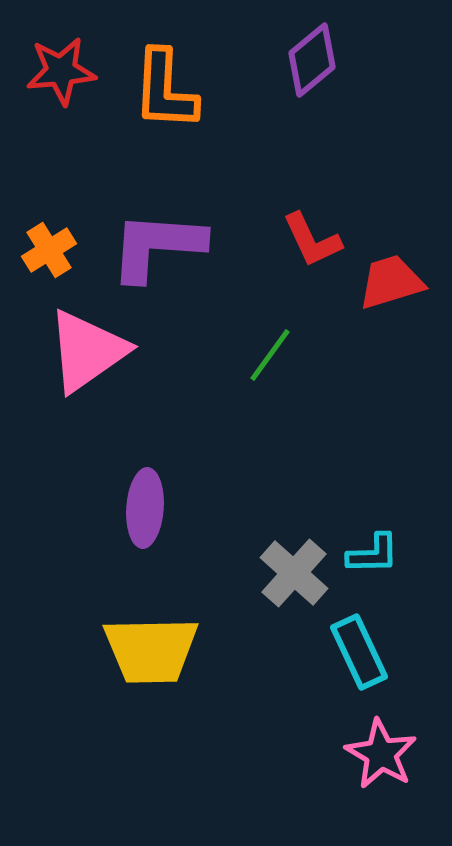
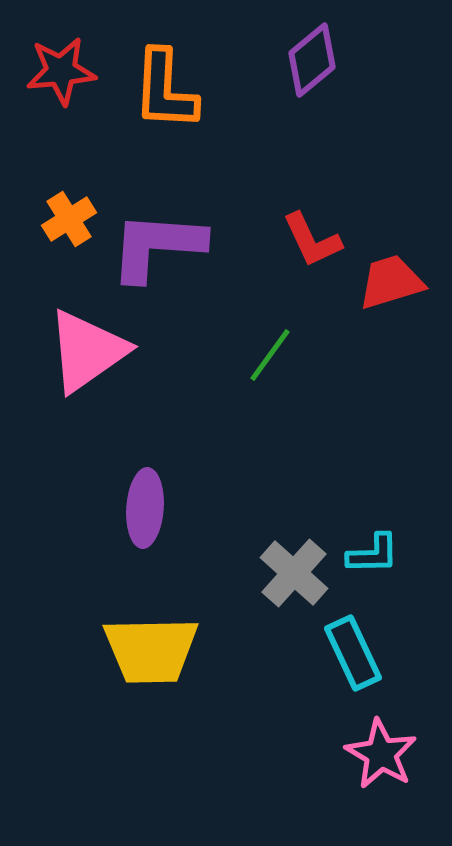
orange cross: moved 20 px right, 31 px up
cyan rectangle: moved 6 px left, 1 px down
